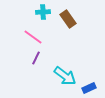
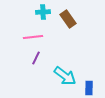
pink line: rotated 42 degrees counterclockwise
blue rectangle: rotated 64 degrees counterclockwise
